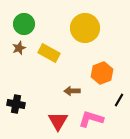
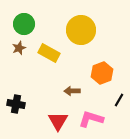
yellow circle: moved 4 px left, 2 px down
